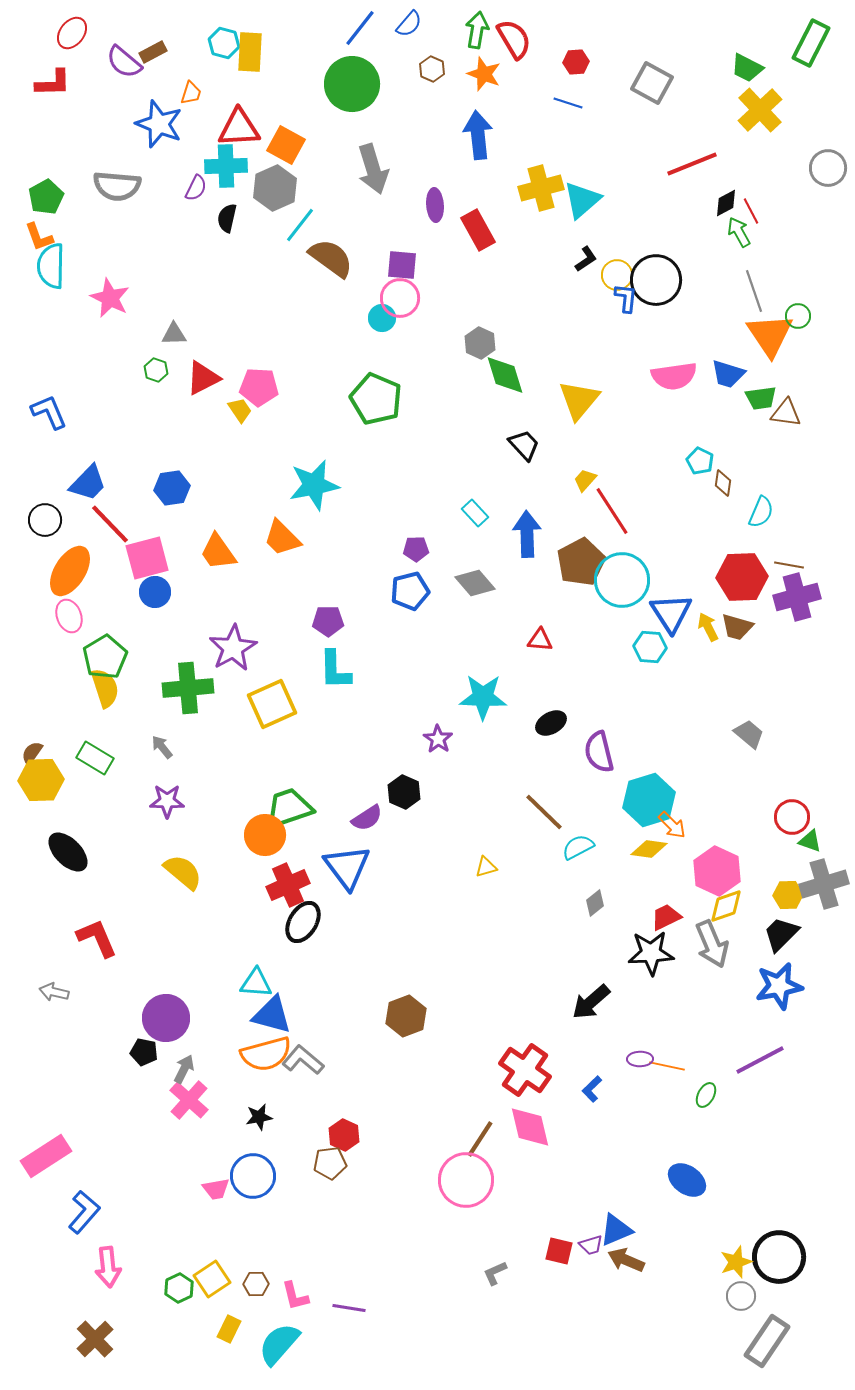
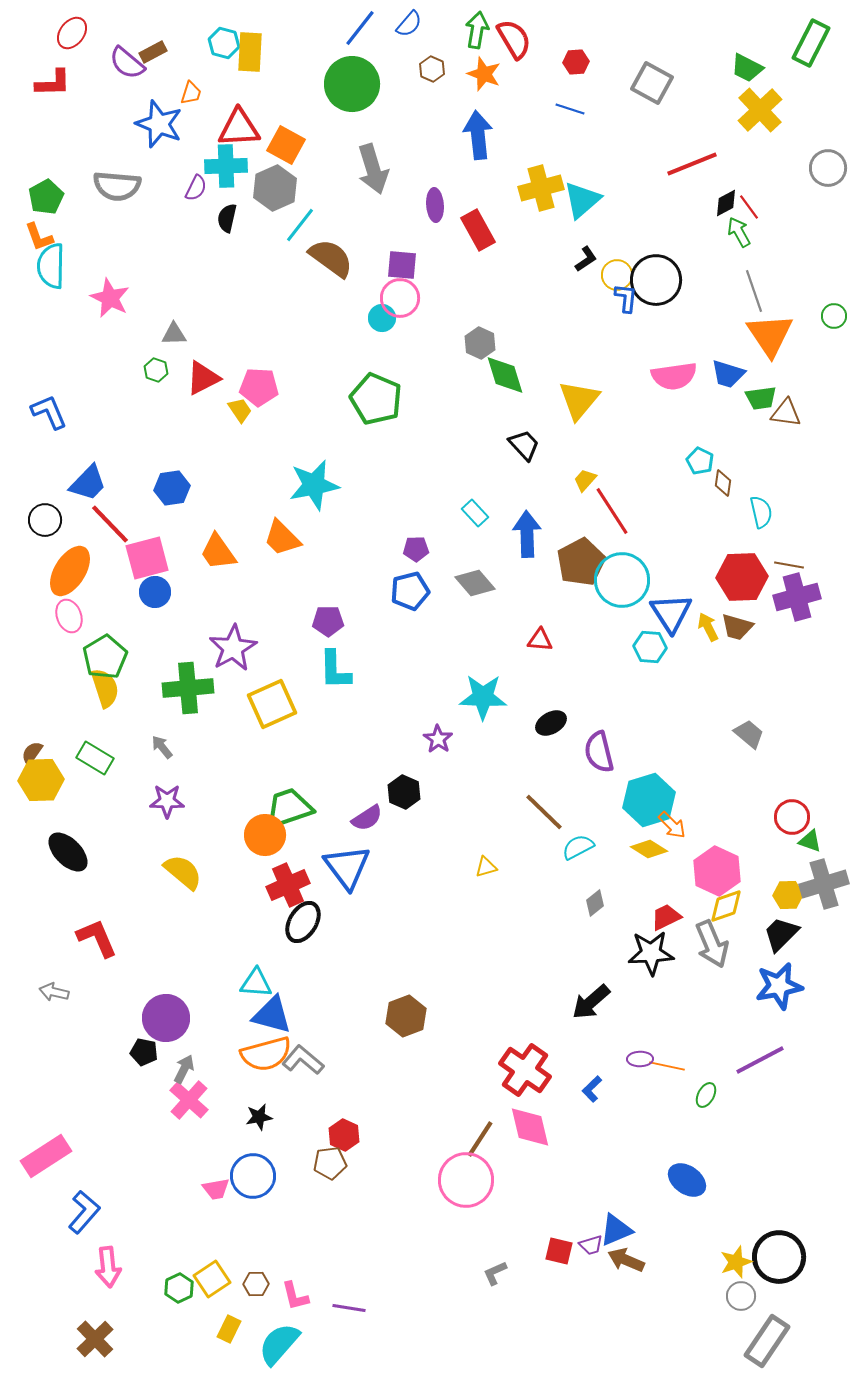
purple semicircle at (124, 62): moved 3 px right, 1 px down
blue line at (568, 103): moved 2 px right, 6 px down
red line at (751, 211): moved 2 px left, 4 px up; rotated 8 degrees counterclockwise
green circle at (798, 316): moved 36 px right
cyan semicircle at (761, 512): rotated 36 degrees counterclockwise
yellow diamond at (649, 849): rotated 24 degrees clockwise
